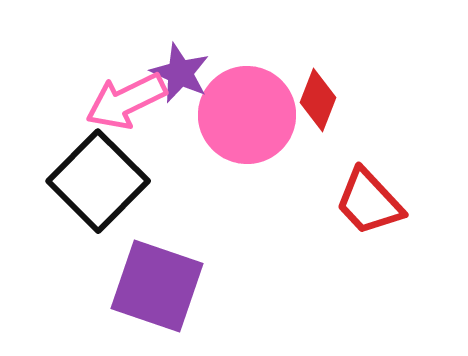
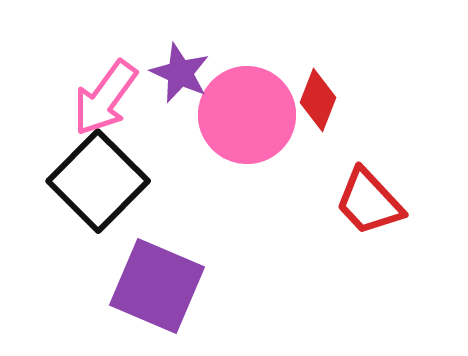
pink arrow: moved 21 px left, 3 px up; rotated 28 degrees counterclockwise
purple square: rotated 4 degrees clockwise
